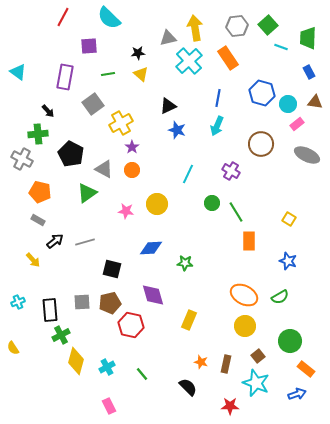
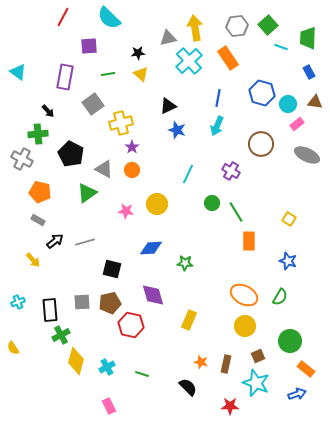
yellow cross at (121, 123): rotated 15 degrees clockwise
green semicircle at (280, 297): rotated 30 degrees counterclockwise
brown square at (258, 356): rotated 16 degrees clockwise
green line at (142, 374): rotated 32 degrees counterclockwise
